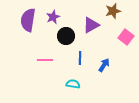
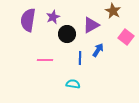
brown star: rotated 28 degrees counterclockwise
black circle: moved 1 px right, 2 px up
blue arrow: moved 6 px left, 15 px up
